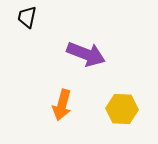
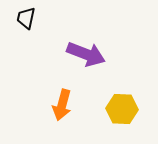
black trapezoid: moved 1 px left, 1 px down
